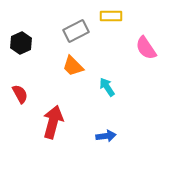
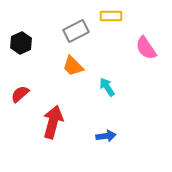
red semicircle: rotated 102 degrees counterclockwise
